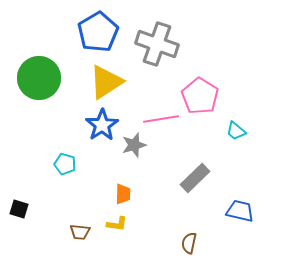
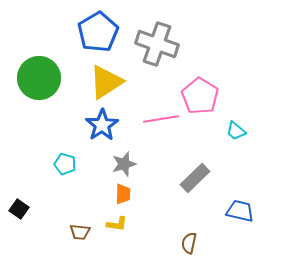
gray star: moved 10 px left, 19 px down
black square: rotated 18 degrees clockwise
